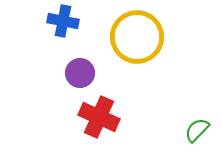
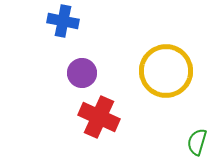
yellow circle: moved 29 px right, 34 px down
purple circle: moved 2 px right
green semicircle: moved 12 px down; rotated 28 degrees counterclockwise
